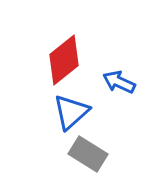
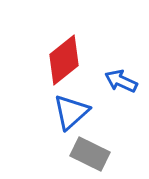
blue arrow: moved 2 px right, 1 px up
gray rectangle: moved 2 px right; rotated 6 degrees counterclockwise
